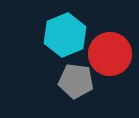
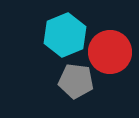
red circle: moved 2 px up
